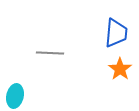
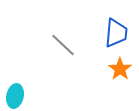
gray line: moved 13 px right, 8 px up; rotated 40 degrees clockwise
